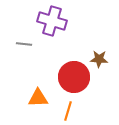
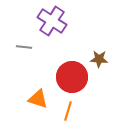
purple cross: rotated 16 degrees clockwise
gray line: moved 3 px down
red circle: moved 2 px left
orange triangle: moved 1 px down; rotated 20 degrees clockwise
